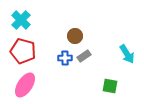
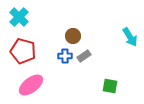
cyan cross: moved 2 px left, 3 px up
brown circle: moved 2 px left
cyan arrow: moved 3 px right, 17 px up
blue cross: moved 2 px up
pink ellipse: moved 6 px right; rotated 20 degrees clockwise
